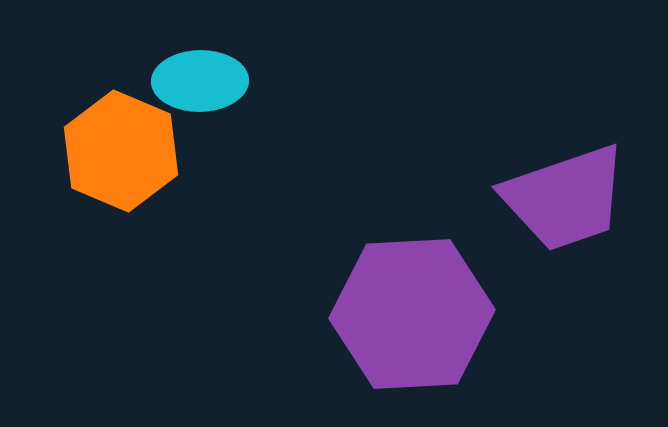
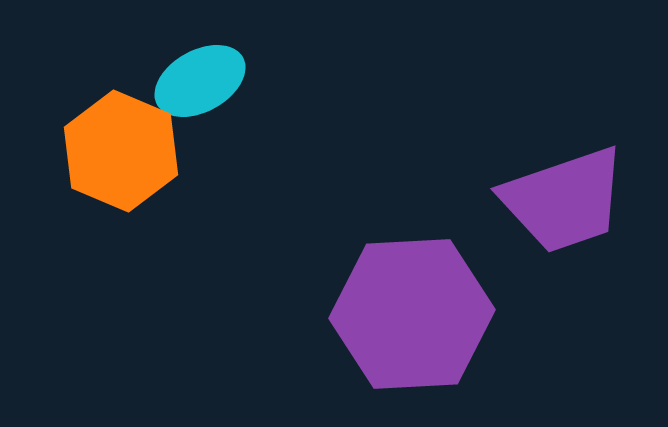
cyan ellipse: rotated 28 degrees counterclockwise
purple trapezoid: moved 1 px left, 2 px down
